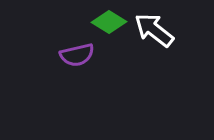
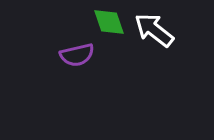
green diamond: rotated 40 degrees clockwise
